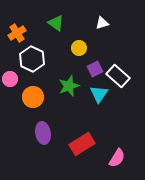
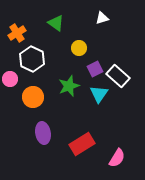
white triangle: moved 5 px up
